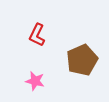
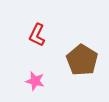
brown pentagon: rotated 16 degrees counterclockwise
